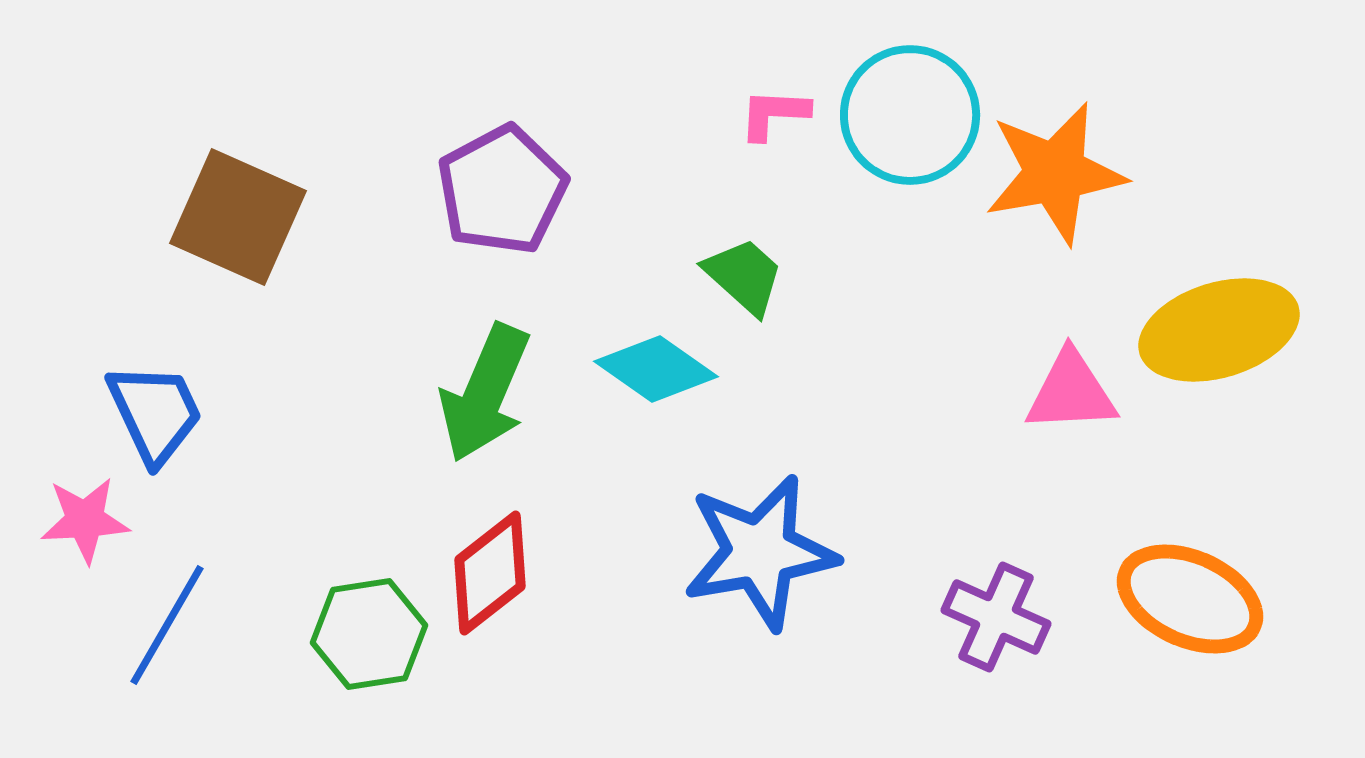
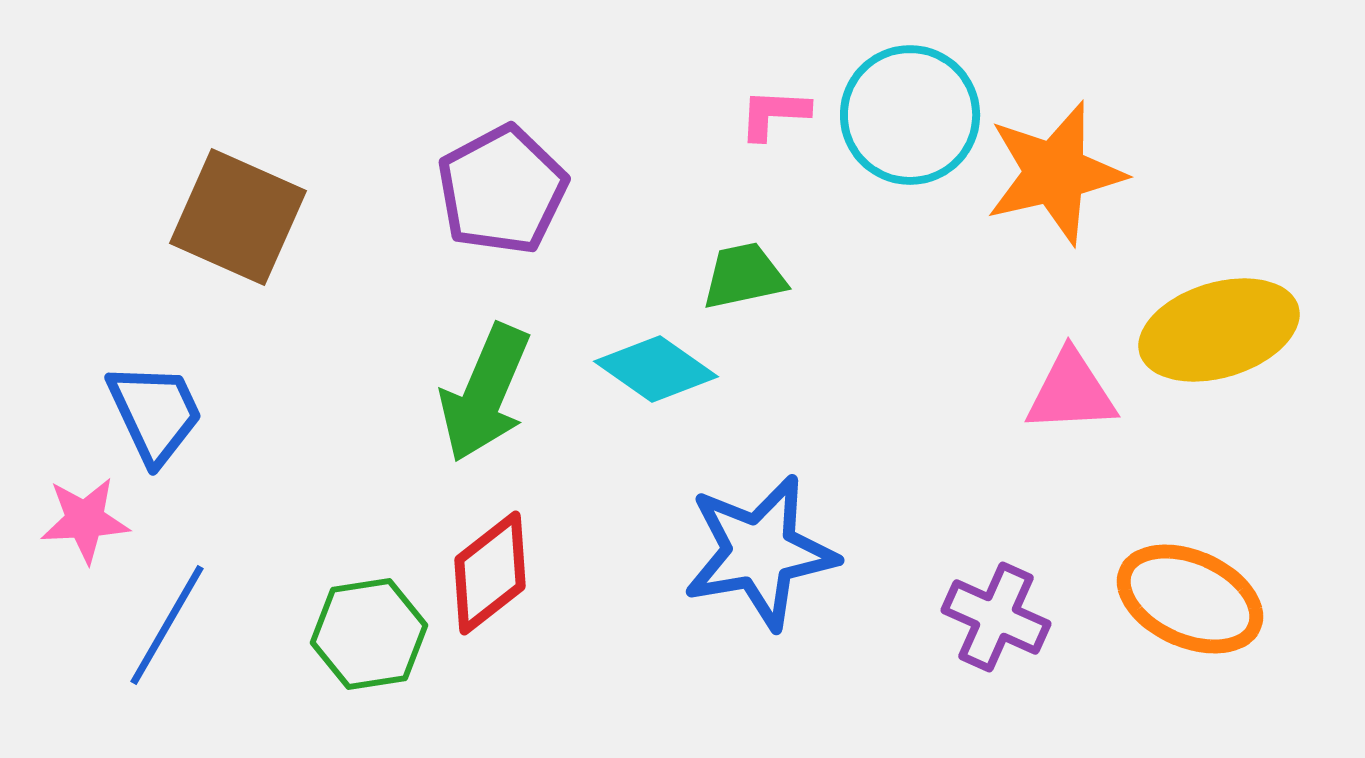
orange star: rotated 3 degrees counterclockwise
green trapezoid: rotated 54 degrees counterclockwise
